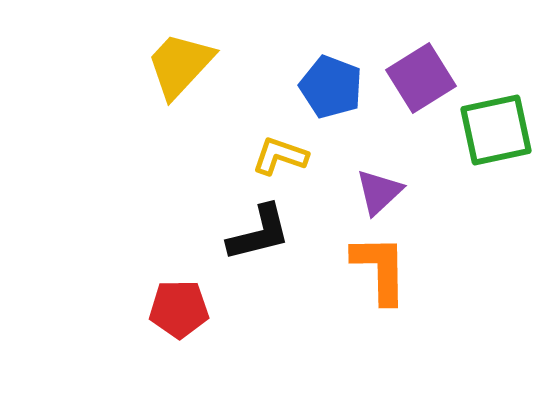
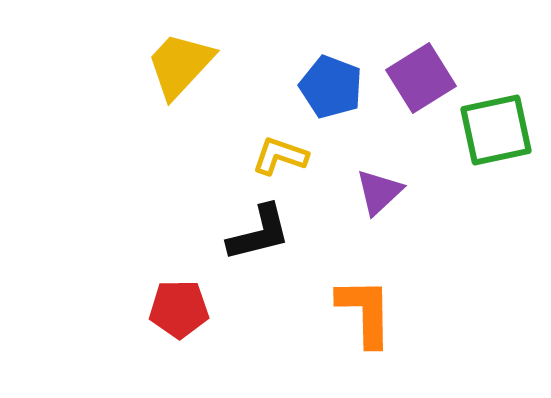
orange L-shape: moved 15 px left, 43 px down
